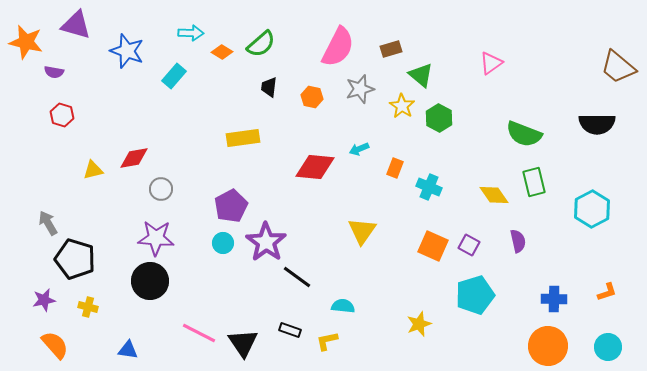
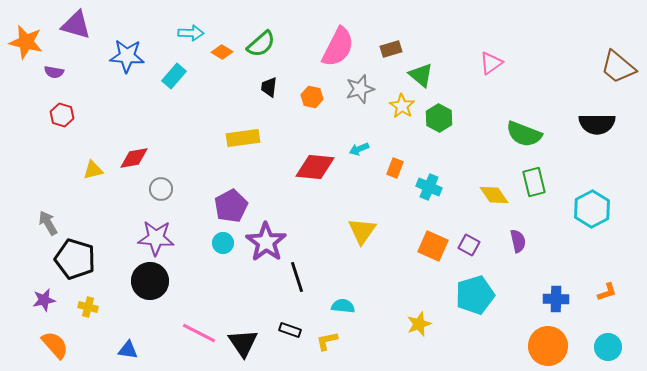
blue star at (127, 51): moved 5 px down; rotated 16 degrees counterclockwise
black line at (297, 277): rotated 36 degrees clockwise
blue cross at (554, 299): moved 2 px right
